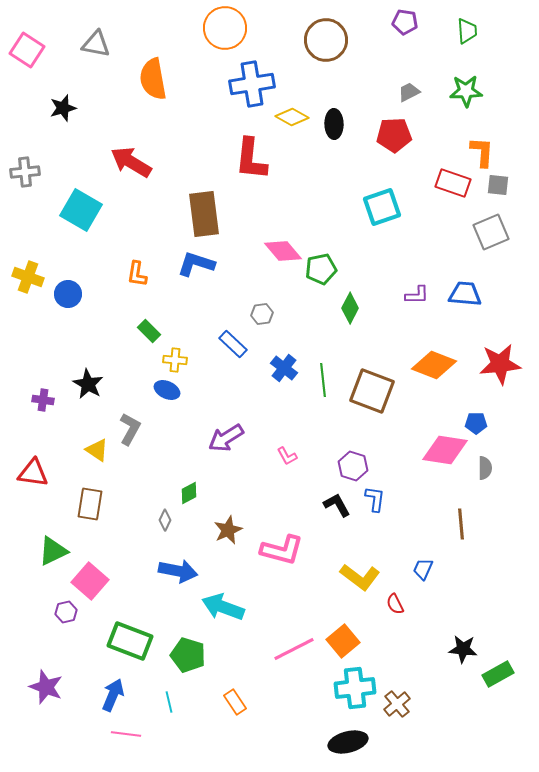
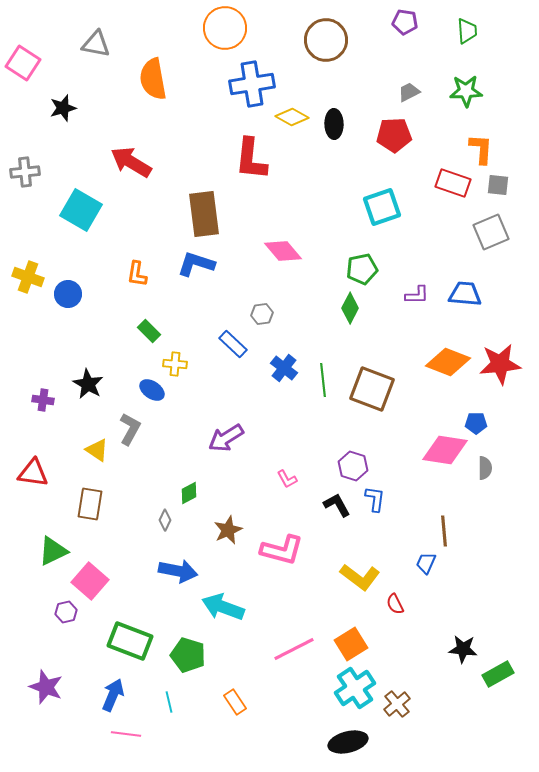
pink square at (27, 50): moved 4 px left, 13 px down
orange L-shape at (482, 152): moved 1 px left, 3 px up
green pentagon at (321, 269): moved 41 px right
yellow cross at (175, 360): moved 4 px down
orange diamond at (434, 365): moved 14 px right, 3 px up
blue ellipse at (167, 390): moved 15 px left; rotated 10 degrees clockwise
brown square at (372, 391): moved 2 px up
pink L-shape at (287, 456): moved 23 px down
brown line at (461, 524): moved 17 px left, 7 px down
blue trapezoid at (423, 569): moved 3 px right, 6 px up
orange square at (343, 641): moved 8 px right, 3 px down; rotated 8 degrees clockwise
cyan cross at (355, 688): rotated 27 degrees counterclockwise
